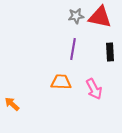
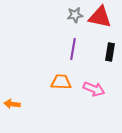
gray star: moved 1 px left, 1 px up
black rectangle: rotated 12 degrees clockwise
pink arrow: rotated 40 degrees counterclockwise
orange arrow: rotated 35 degrees counterclockwise
